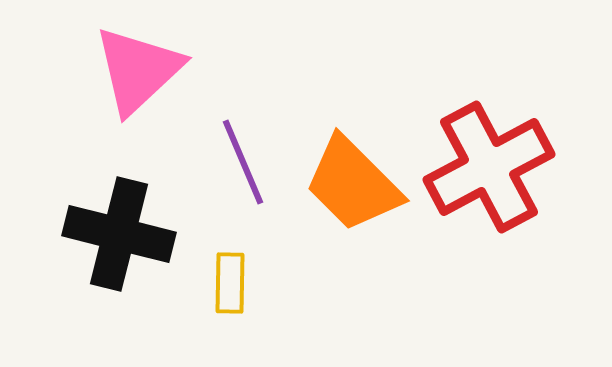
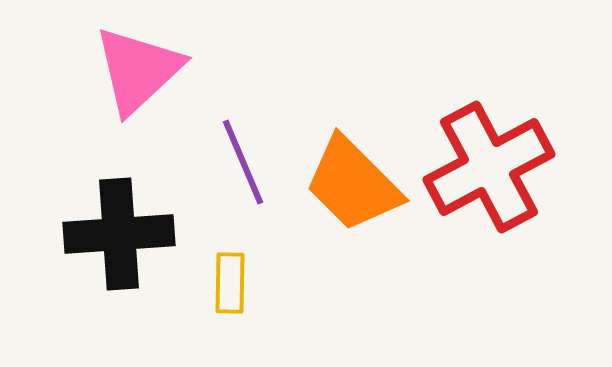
black cross: rotated 18 degrees counterclockwise
